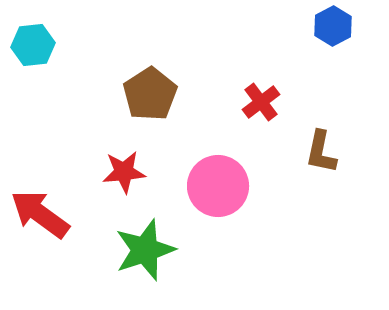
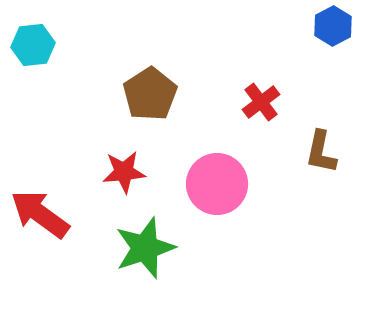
pink circle: moved 1 px left, 2 px up
green star: moved 2 px up
